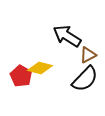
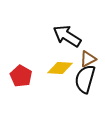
brown triangle: moved 4 px down
yellow diamond: moved 20 px right; rotated 10 degrees counterclockwise
black semicircle: rotated 152 degrees clockwise
